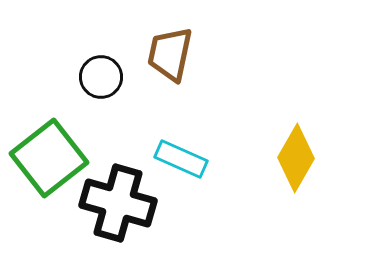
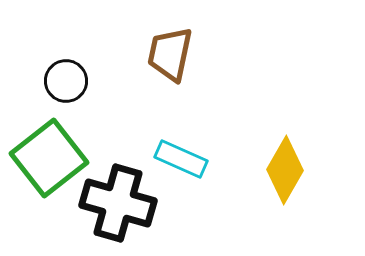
black circle: moved 35 px left, 4 px down
yellow diamond: moved 11 px left, 12 px down
